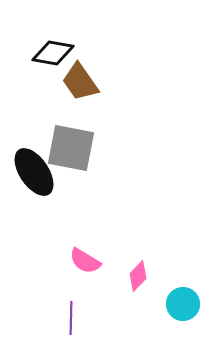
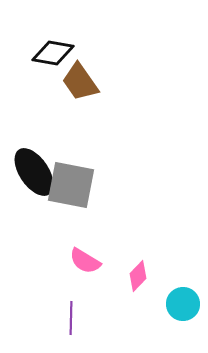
gray square: moved 37 px down
